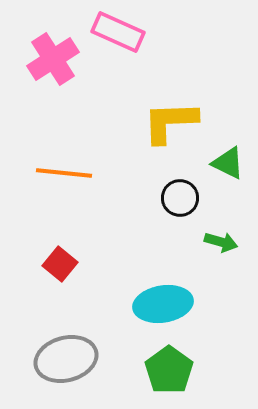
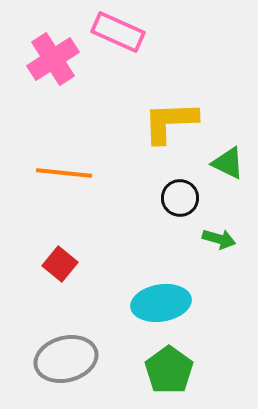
green arrow: moved 2 px left, 3 px up
cyan ellipse: moved 2 px left, 1 px up
